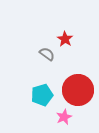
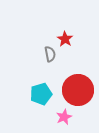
gray semicircle: moved 3 px right; rotated 42 degrees clockwise
cyan pentagon: moved 1 px left, 1 px up
